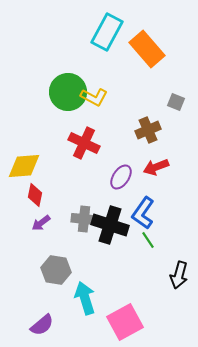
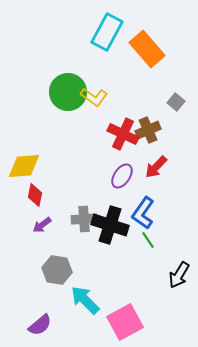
yellow L-shape: rotated 8 degrees clockwise
gray square: rotated 18 degrees clockwise
red cross: moved 39 px right, 9 px up
red arrow: rotated 25 degrees counterclockwise
purple ellipse: moved 1 px right, 1 px up
gray cross: rotated 10 degrees counterclockwise
purple arrow: moved 1 px right, 2 px down
gray hexagon: moved 1 px right
black arrow: rotated 16 degrees clockwise
cyan arrow: moved 2 px down; rotated 28 degrees counterclockwise
purple semicircle: moved 2 px left
